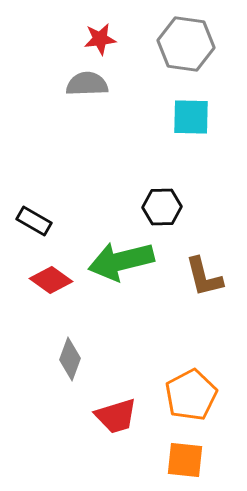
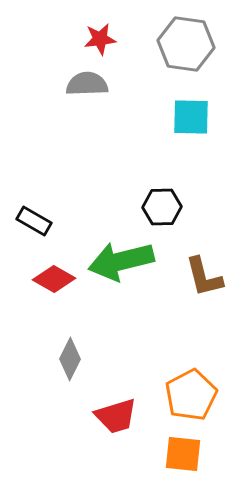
red diamond: moved 3 px right, 1 px up; rotated 6 degrees counterclockwise
gray diamond: rotated 6 degrees clockwise
orange square: moved 2 px left, 6 px up
